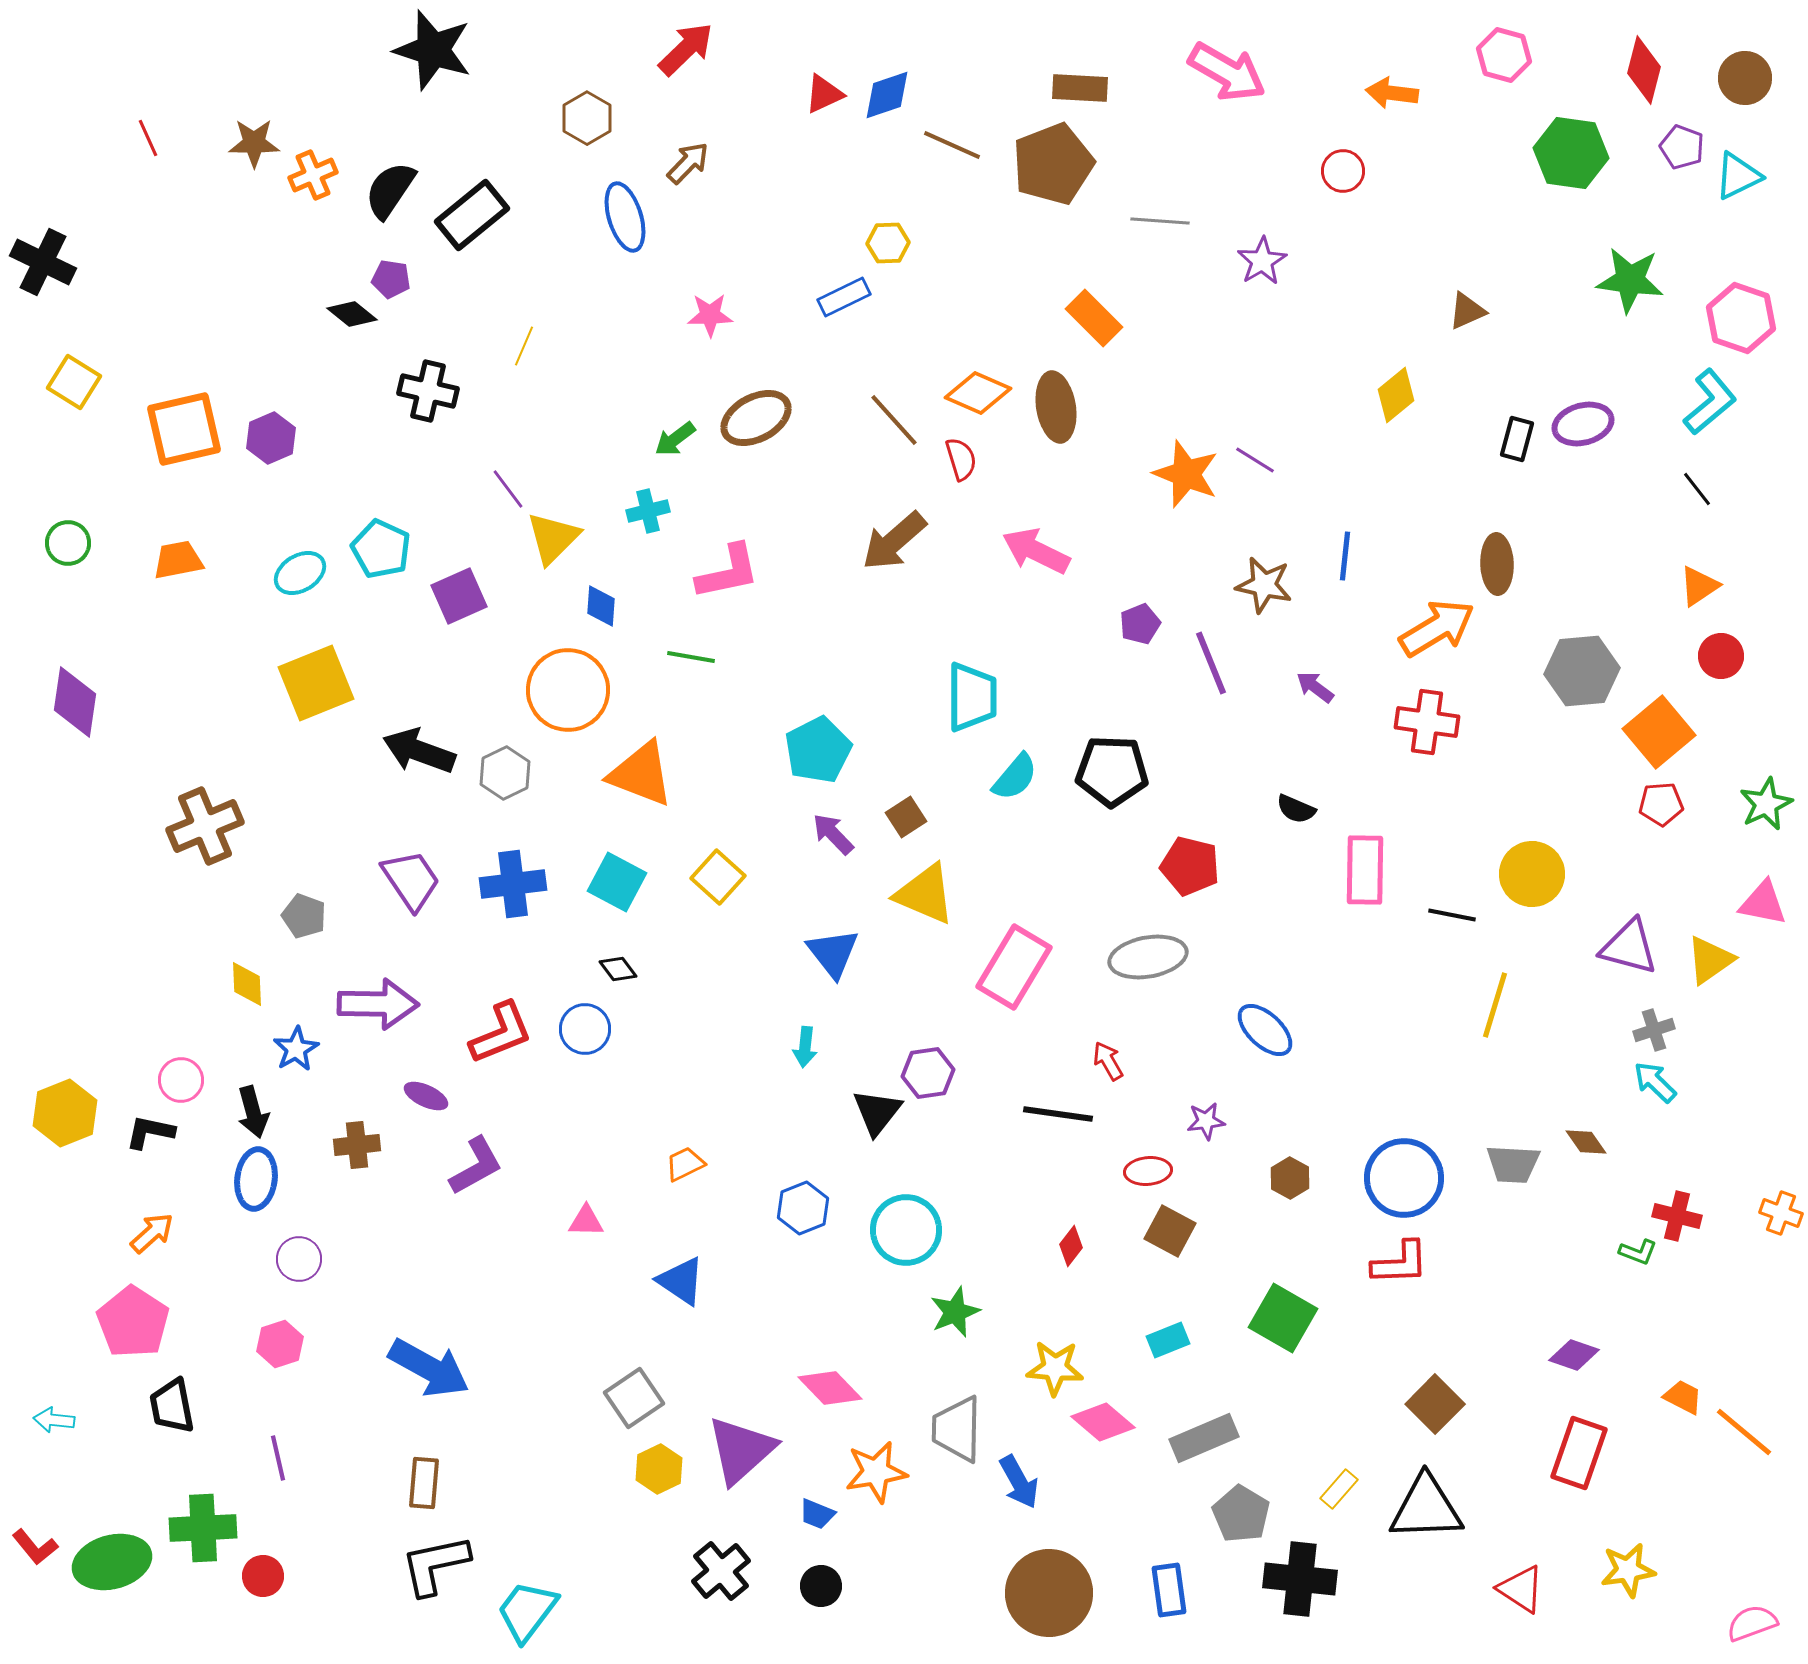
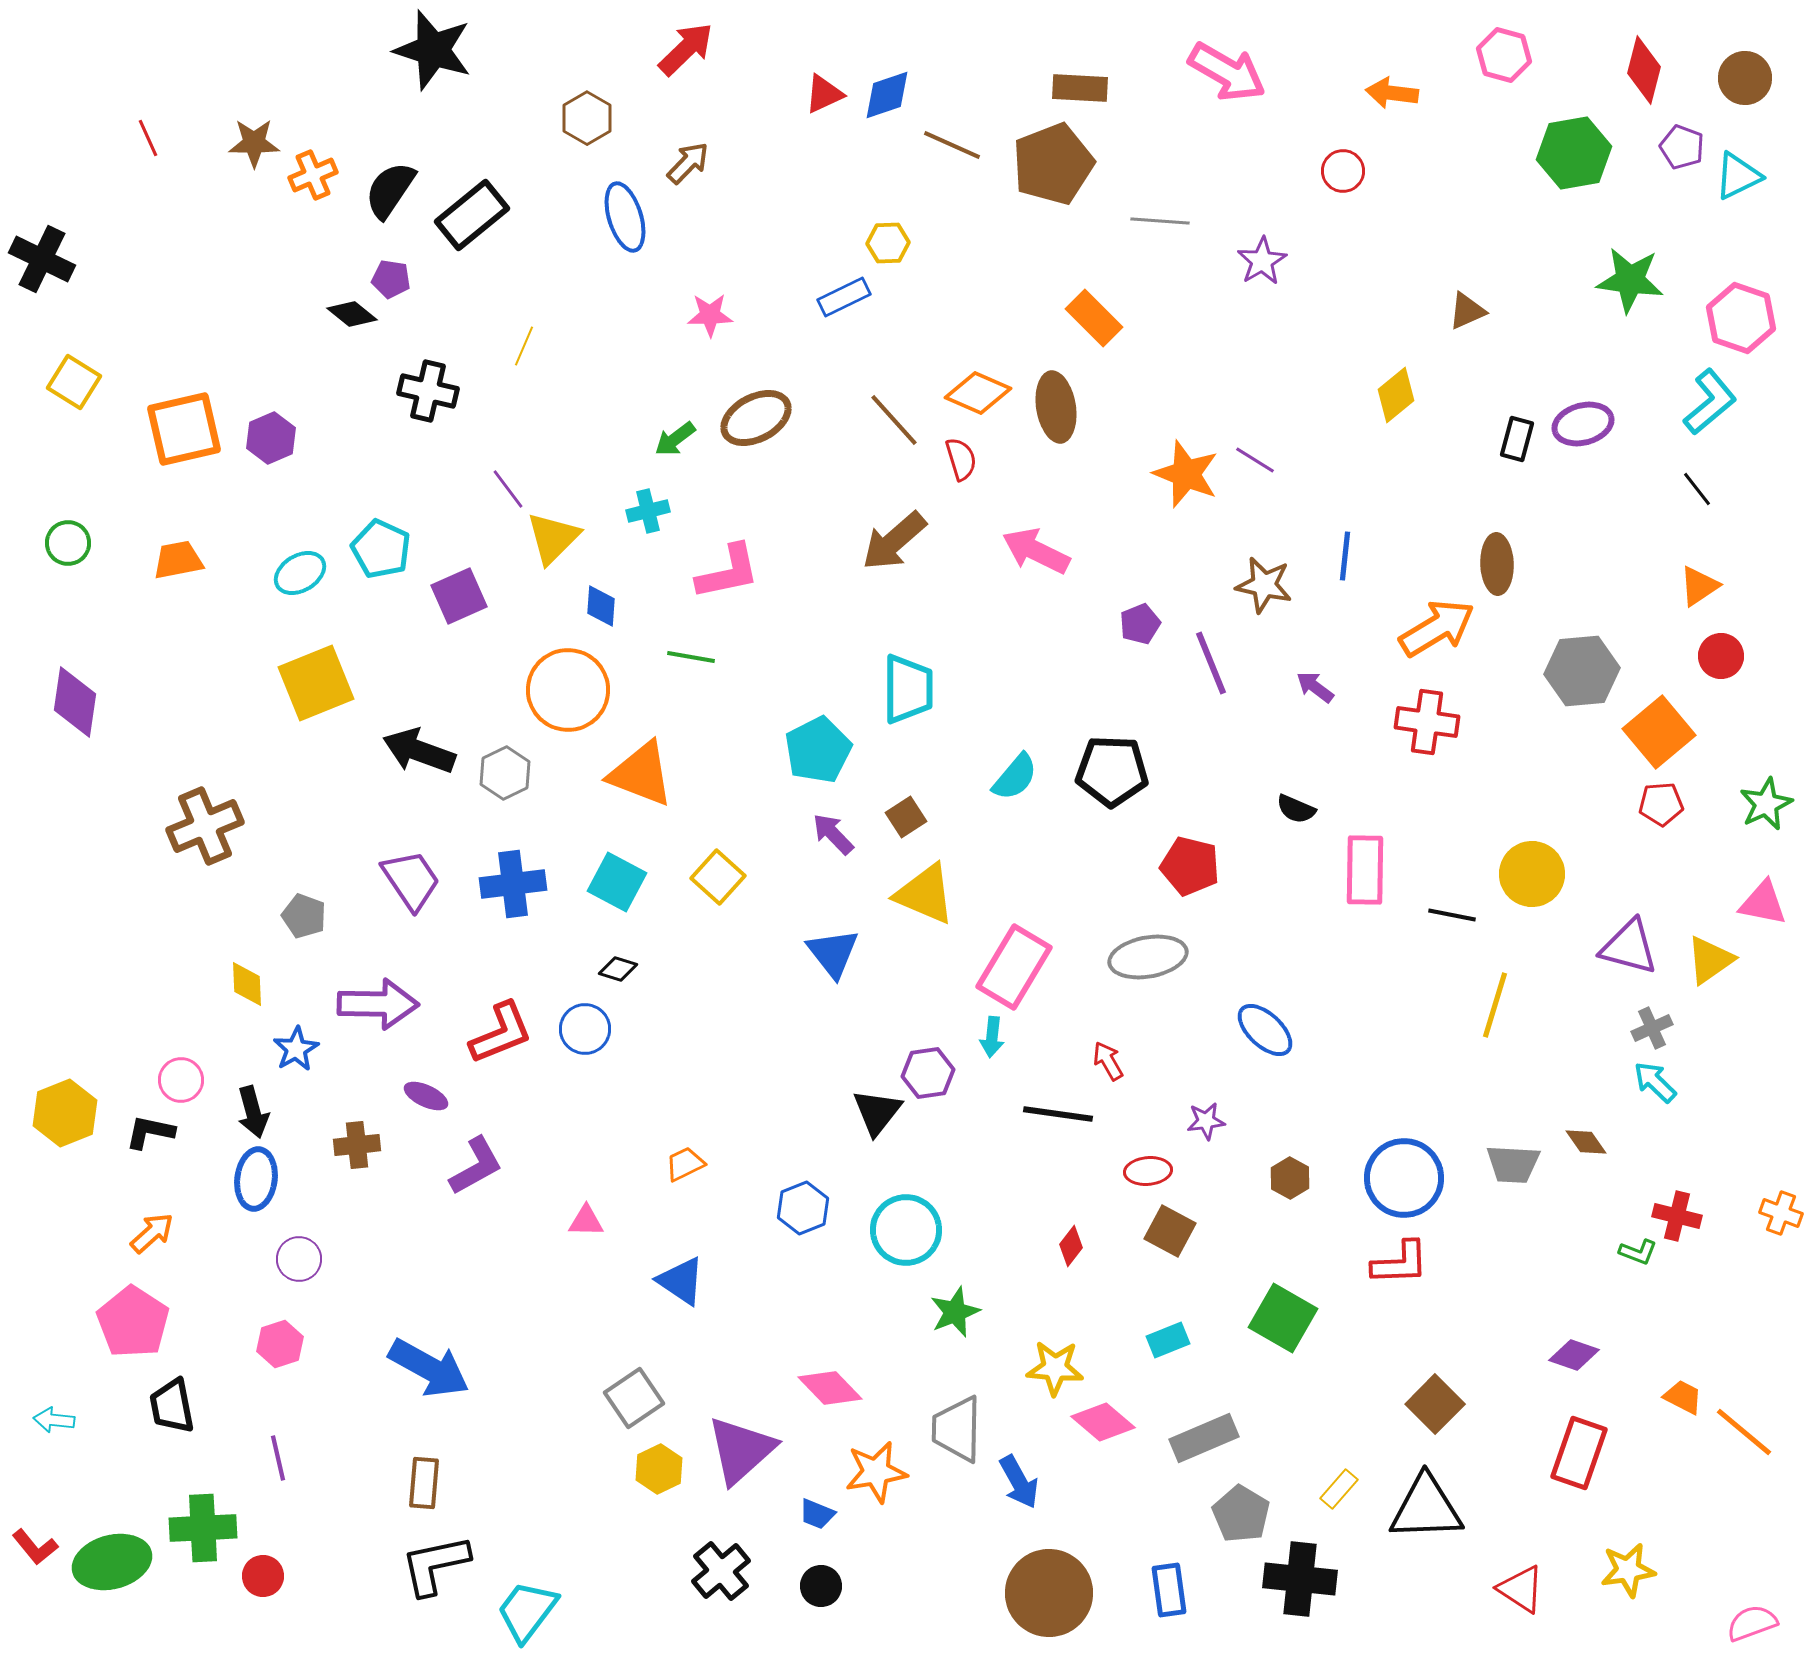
green hexagon at (1571, 153): moved 3 px right; rotated 18 degrees counterclockwise
black cross at (43, 262): moved 1 px left, 3 px up
cyan trapezoid at (972, 697): moved 64 px left, 8 px up
black diamond at (618, 969): rotated 36 degrees counterclockwise
gray cross at (1654, 1030): moved 2 px left, 2 px up; rotated 6 degrees counterclockwise
cyan arrow at (805, 1047): moved 187 px right, 10 px up
